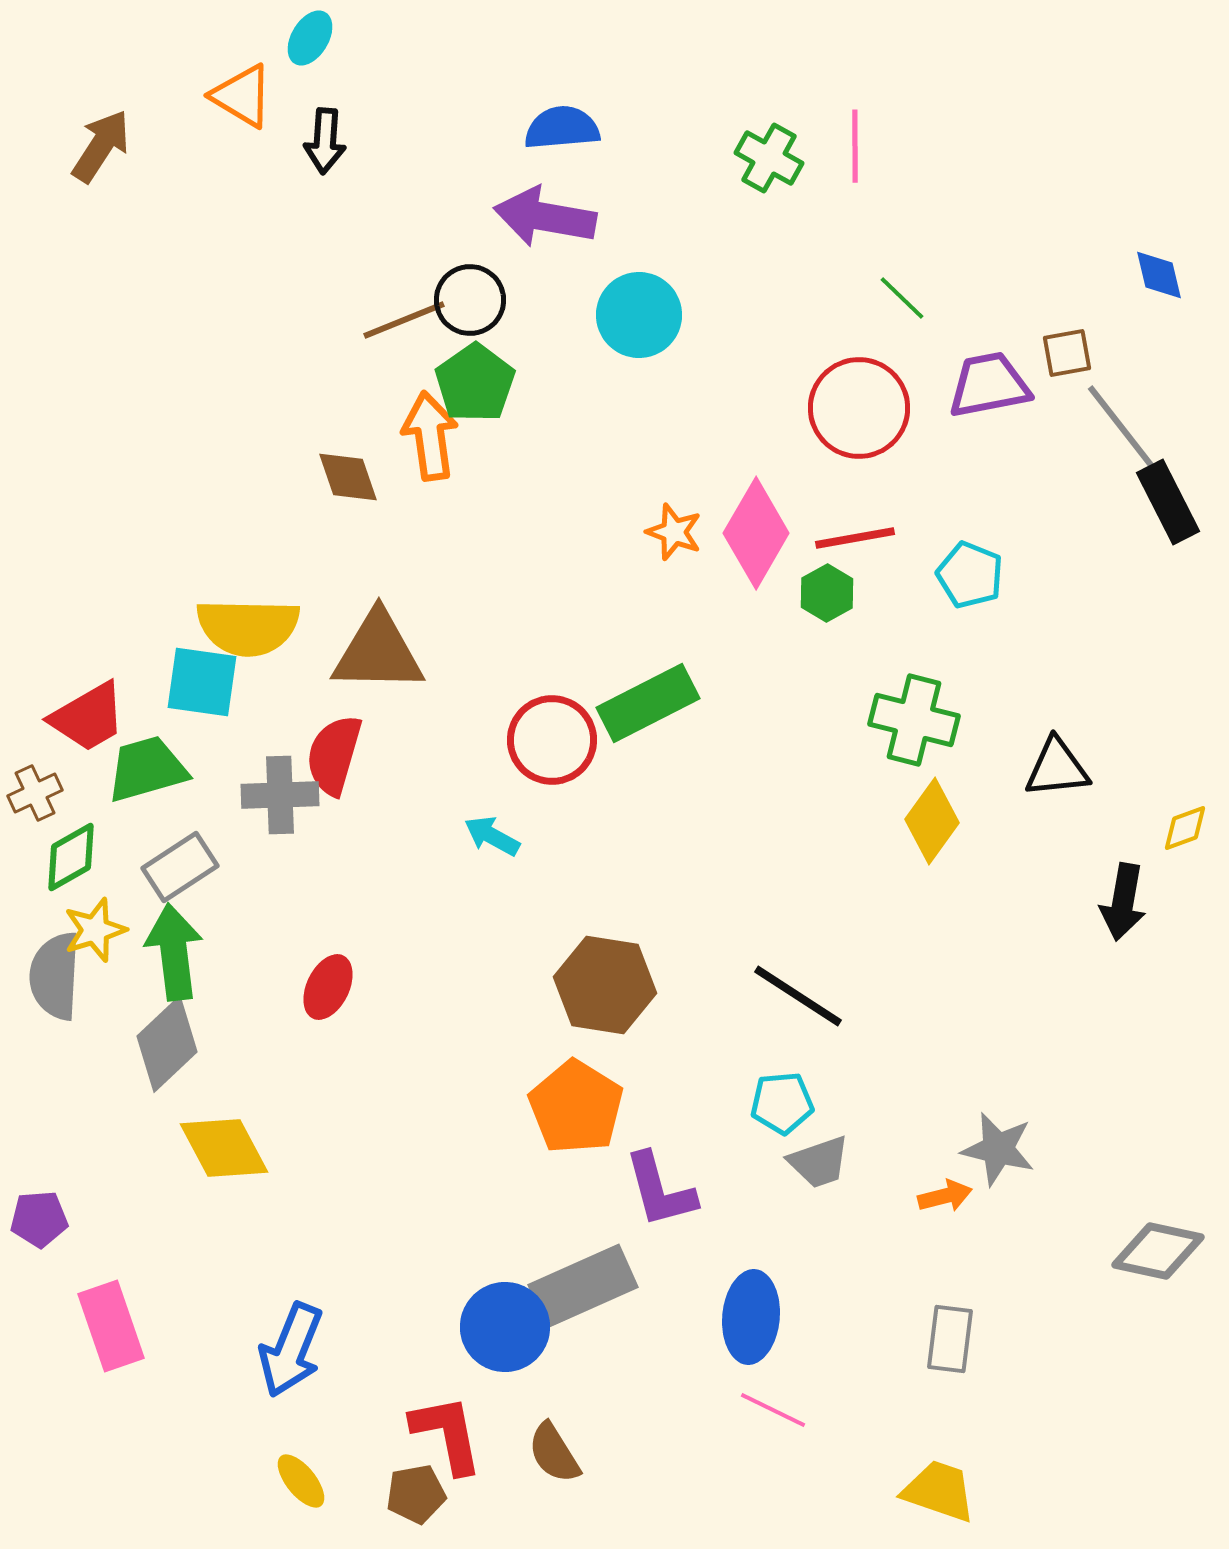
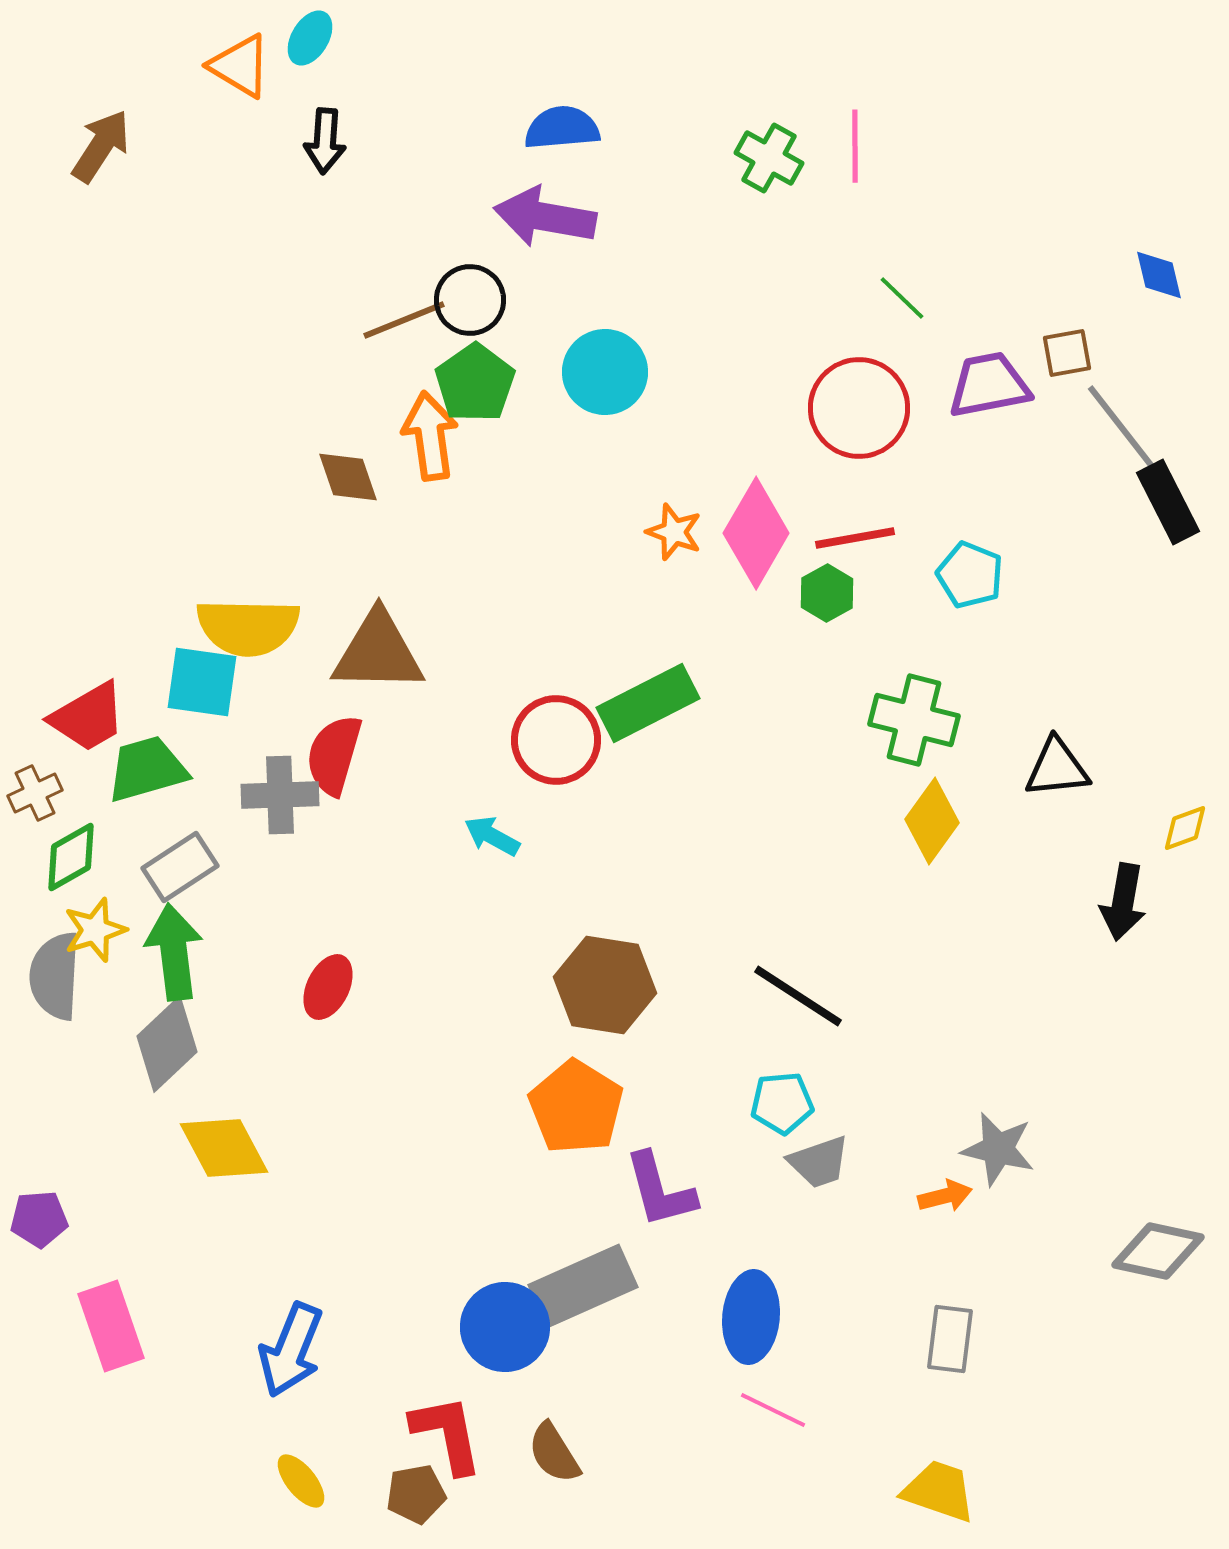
orange triangle at (242, 96): moved 2 px left, 30 px up
cyan circle at (639, 315): moved 34 px left, 57 px down
red circle at (552, 740): moved 4 px right
